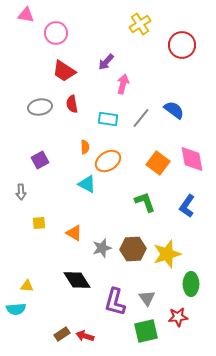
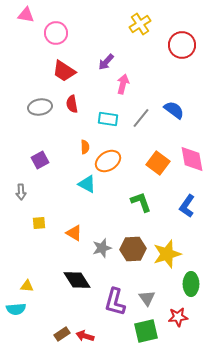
green L-shape: moved 4 px left
